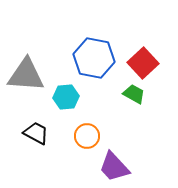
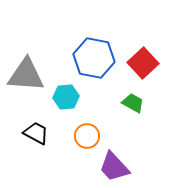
green trapezoid: moved 1 px left, 9 px down
